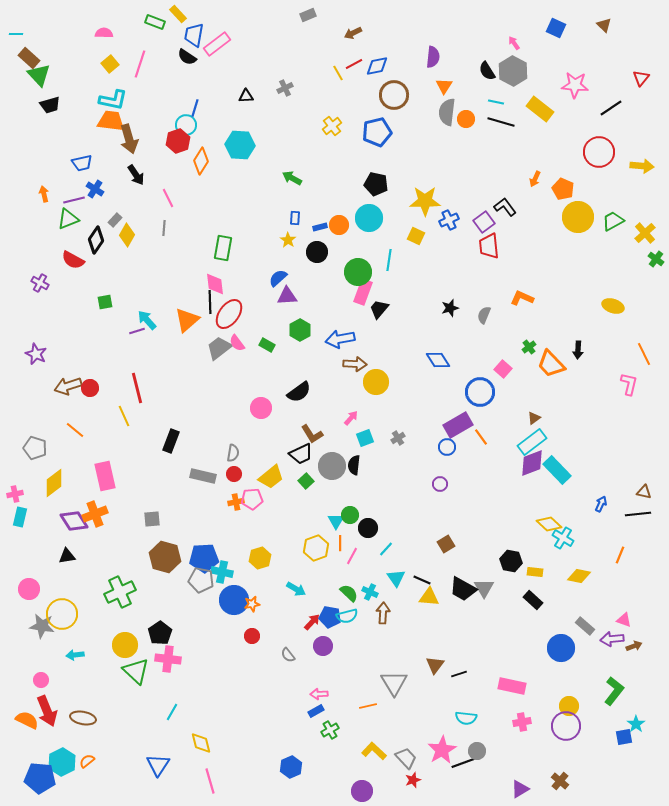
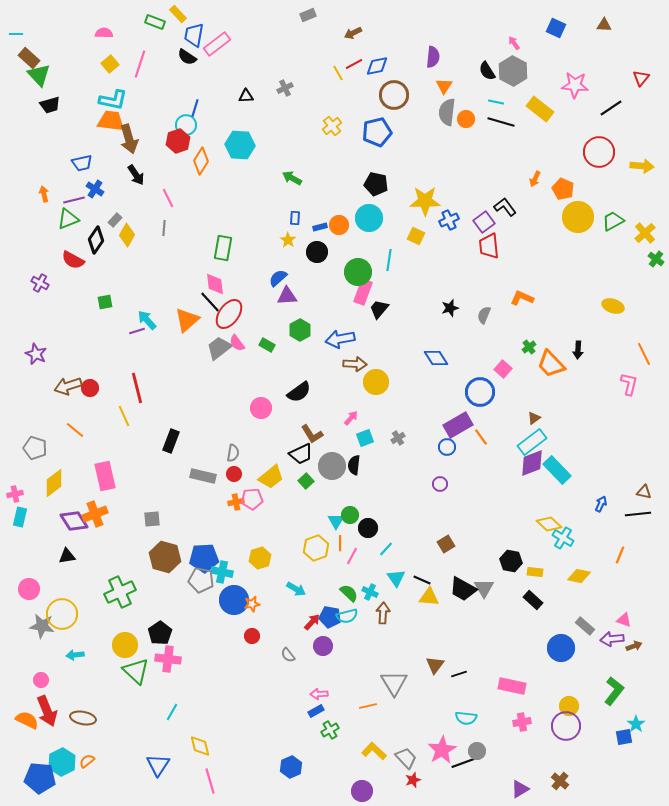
brown triangle at (604, 25): rotated 42 degrees counterclockwise
black line at (210, 302): rotated 40 degrees counterclockwise
blue diamond at (438, 360): moved 2 px left, 2 px up
yellow diamond at (201, 743): moved 1 px left, 3 px down
